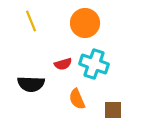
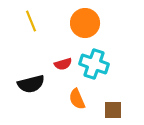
black semicircle: rotated 16 degrees counterclockwise
